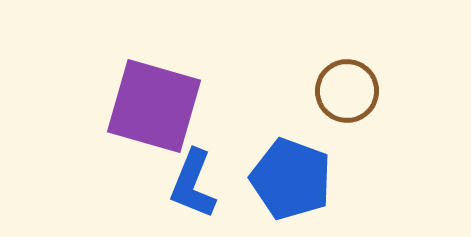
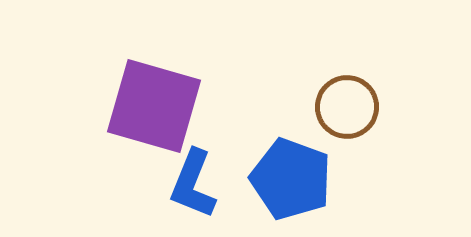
brown circle: moved 16 px down
